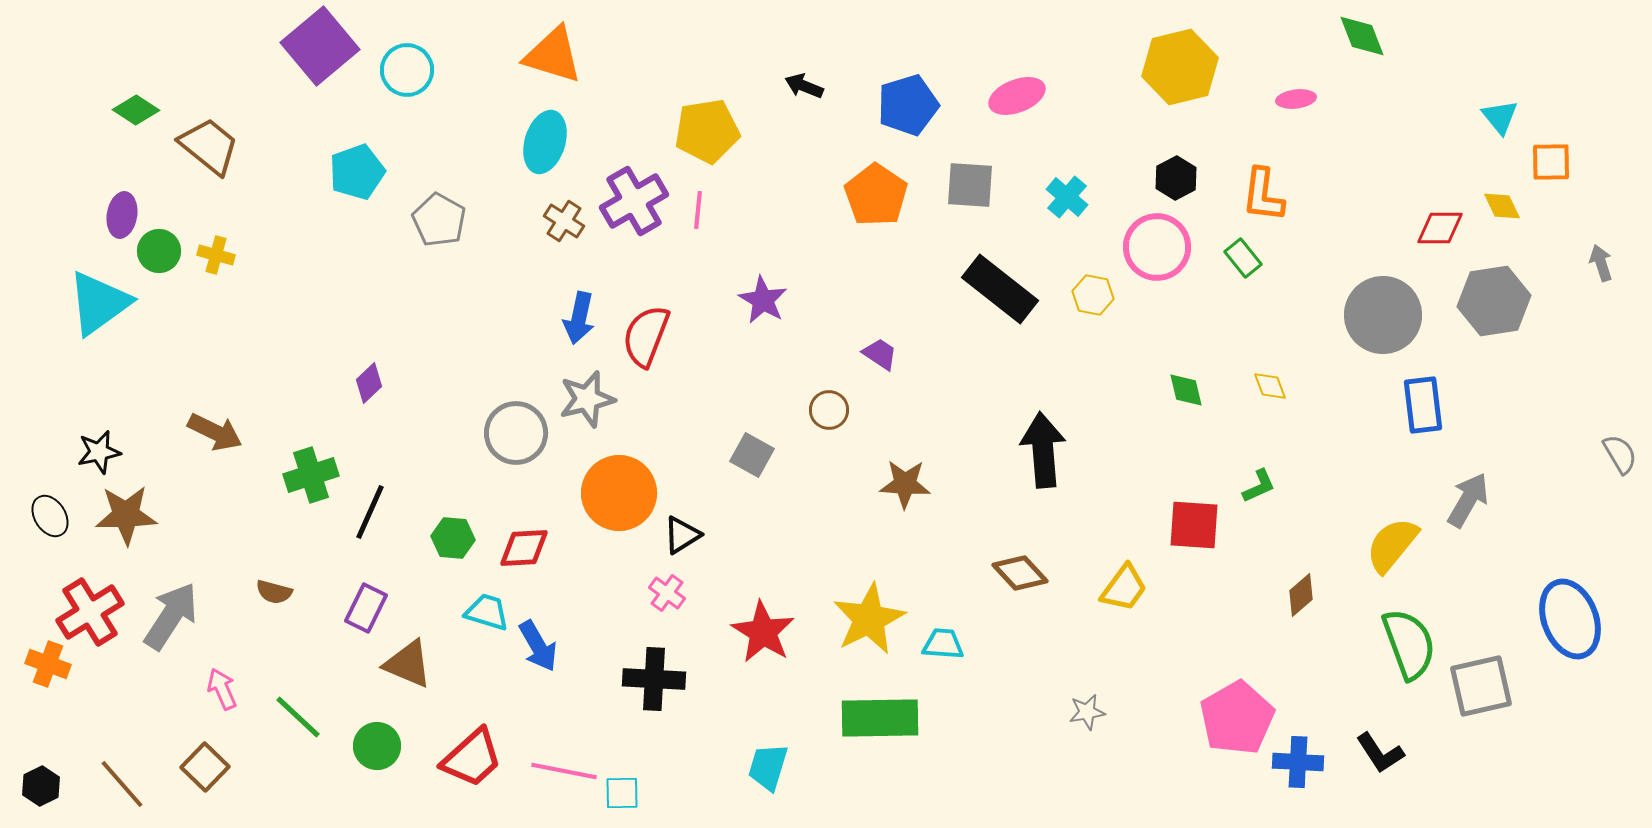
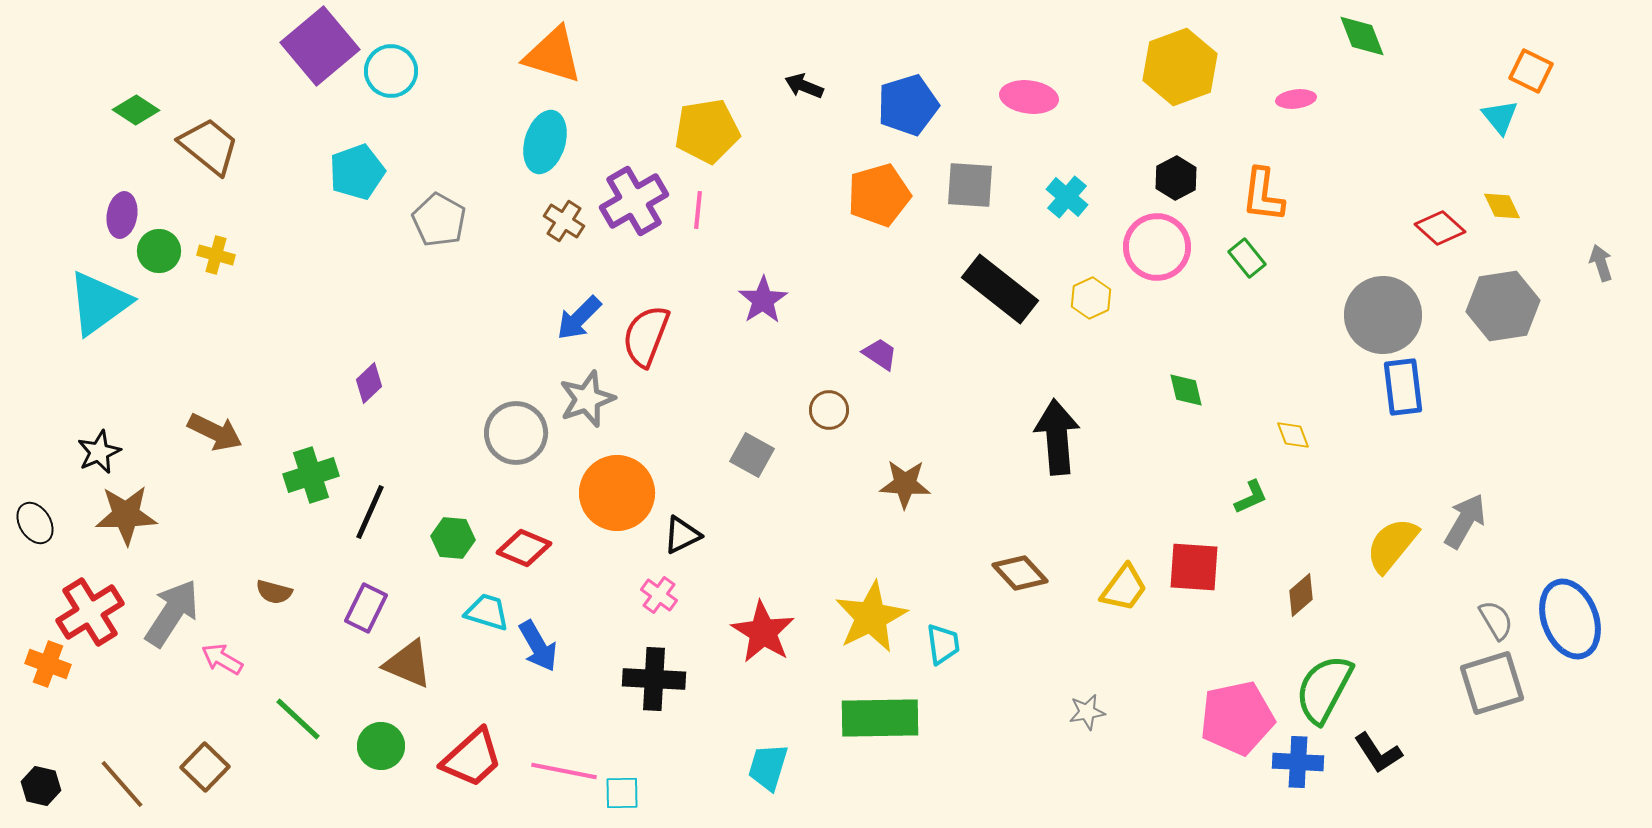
yellow hexagon at (1180, 67): rotated 6 degrees counterclockwise
cyan circle at (407, 70): moved 16 px left, 1 px down
pink ellipse at (1017, 96): moved 12 px right, 1 px down; rotated 28 degrees clockwise
orange square at (1551, 162): moved 20 px left, 91 px up; rotated 27 degrees clockwise
orange pentagon at (876, 195): moved 3 px right; rotated 22 degrees clockwise
red diamond at (1440, 228): rotated 42 degrees clockwise
green rectangle at (1243, 258): moved 4 px right
yellow hexagon at (1093, 295): moved 2 px left, 3 px down; rotated 24 degrees clockwise
purple star at (763, 300): rotated 9 degrees clockwise
gray hexagon at (1494, 301): moved 9 px right, 5 px down
blue arrow at (579, 318): rotated 33 degrees clockwise
yellow diamond at (1270, 386): moved 23 px right, 49 px down
gray star at (587, 399): rotated 6 degrees counterclockwise
blue rectangle at (1423, 405): moved 20 px left, 18 px up
black arrow at (1043, 450): moved 14 px right, 13 px up
black star at (99, 452): rotated 12 degrees counterclockwise
gray semicircle at (1620, 454): moved 124 px left, 166 px down
green L-shape at (1259, 486): moved 8 px left, 11 px down
orange circle at (619, 493): moved 2 px left
gray arrow at (1468, 500): moved 3 px left, 21 px down
black ellipse at (50, 516): moved 15 px left, 7 px down
red square at (1194, 525): moved 42 px down
black triangle at (682, 535): rotated 6 degrees clockwise
red diamond at (524, 548): rotated 26 degrees clockwise
pink cross at (667, 593): moved 8 px left, 2 px down
gray arrow at (171, 616): moved 1 px right, 3 px up
yellow star at (869, 619): moved 2 px right, 2 px up
cyan trapezoid at (943, 644): rotated 78 degrees clockwise
green semicircle at (1409, 644): moved 85 px left, 45 px down; rotated 132 degrees counterclockwise
gray square at (1481, 686): moved 11 px right, 3 px up; rotated 4 degrees counterclockwise
pink arrow at (222, 689): moved 30 px up; rotated 36 degrees counterclockwise
green line at (298, 717): moved 2 px down
pink pentagon at (1237, 718): rotated 18 degrees clockwise
green circle at (377, 746): moved 4 px right
black L-shape at (1380, 753): moved 2 px left
black hexagon at (41, 786): rotated 21 degrees counterclockwise
